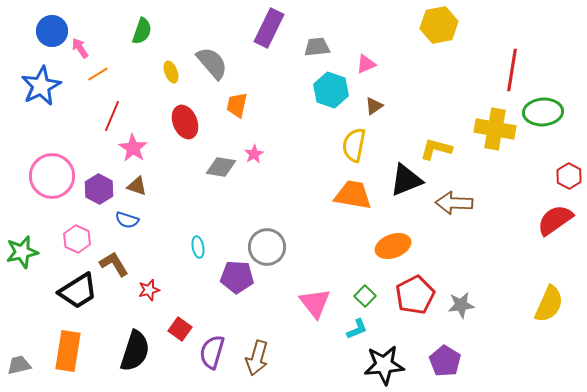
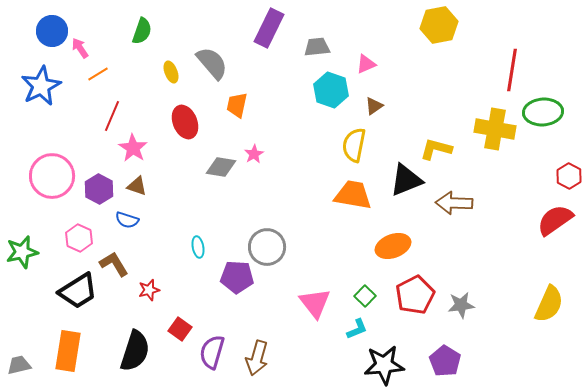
pink hexagon at (77, 239): moved 2 px right, 1 px up
